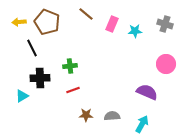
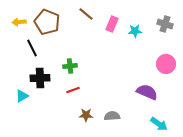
cyan arrow: moved 17 px right; rotated 96 degrees clockwise
